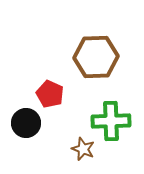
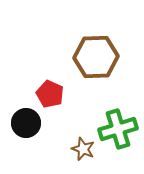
green cross: moved 7 px right, 8 px down; rotated 15 degrees counterclockwise
